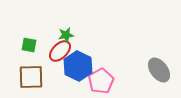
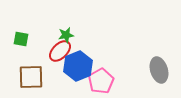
green square: moved 8 px left, 6 px up
blue hexagon: rotated 12 degrees clockwise
gray ellipse: rotated 20 degrees clockwise
